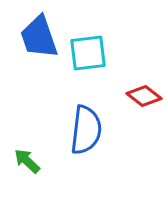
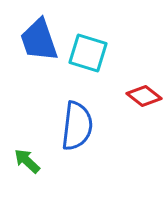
blue trapezoid: moved 3 px down
cyan square: rotated 24 degrees clockwise
blue semicircle: moved 9 px left, 4 px up
